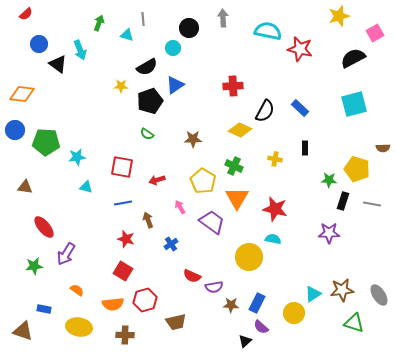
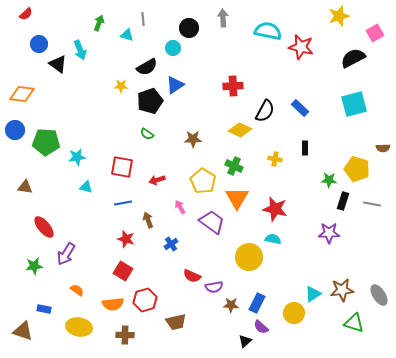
red star at (300, 49): moved 1 px right, 2 px up
